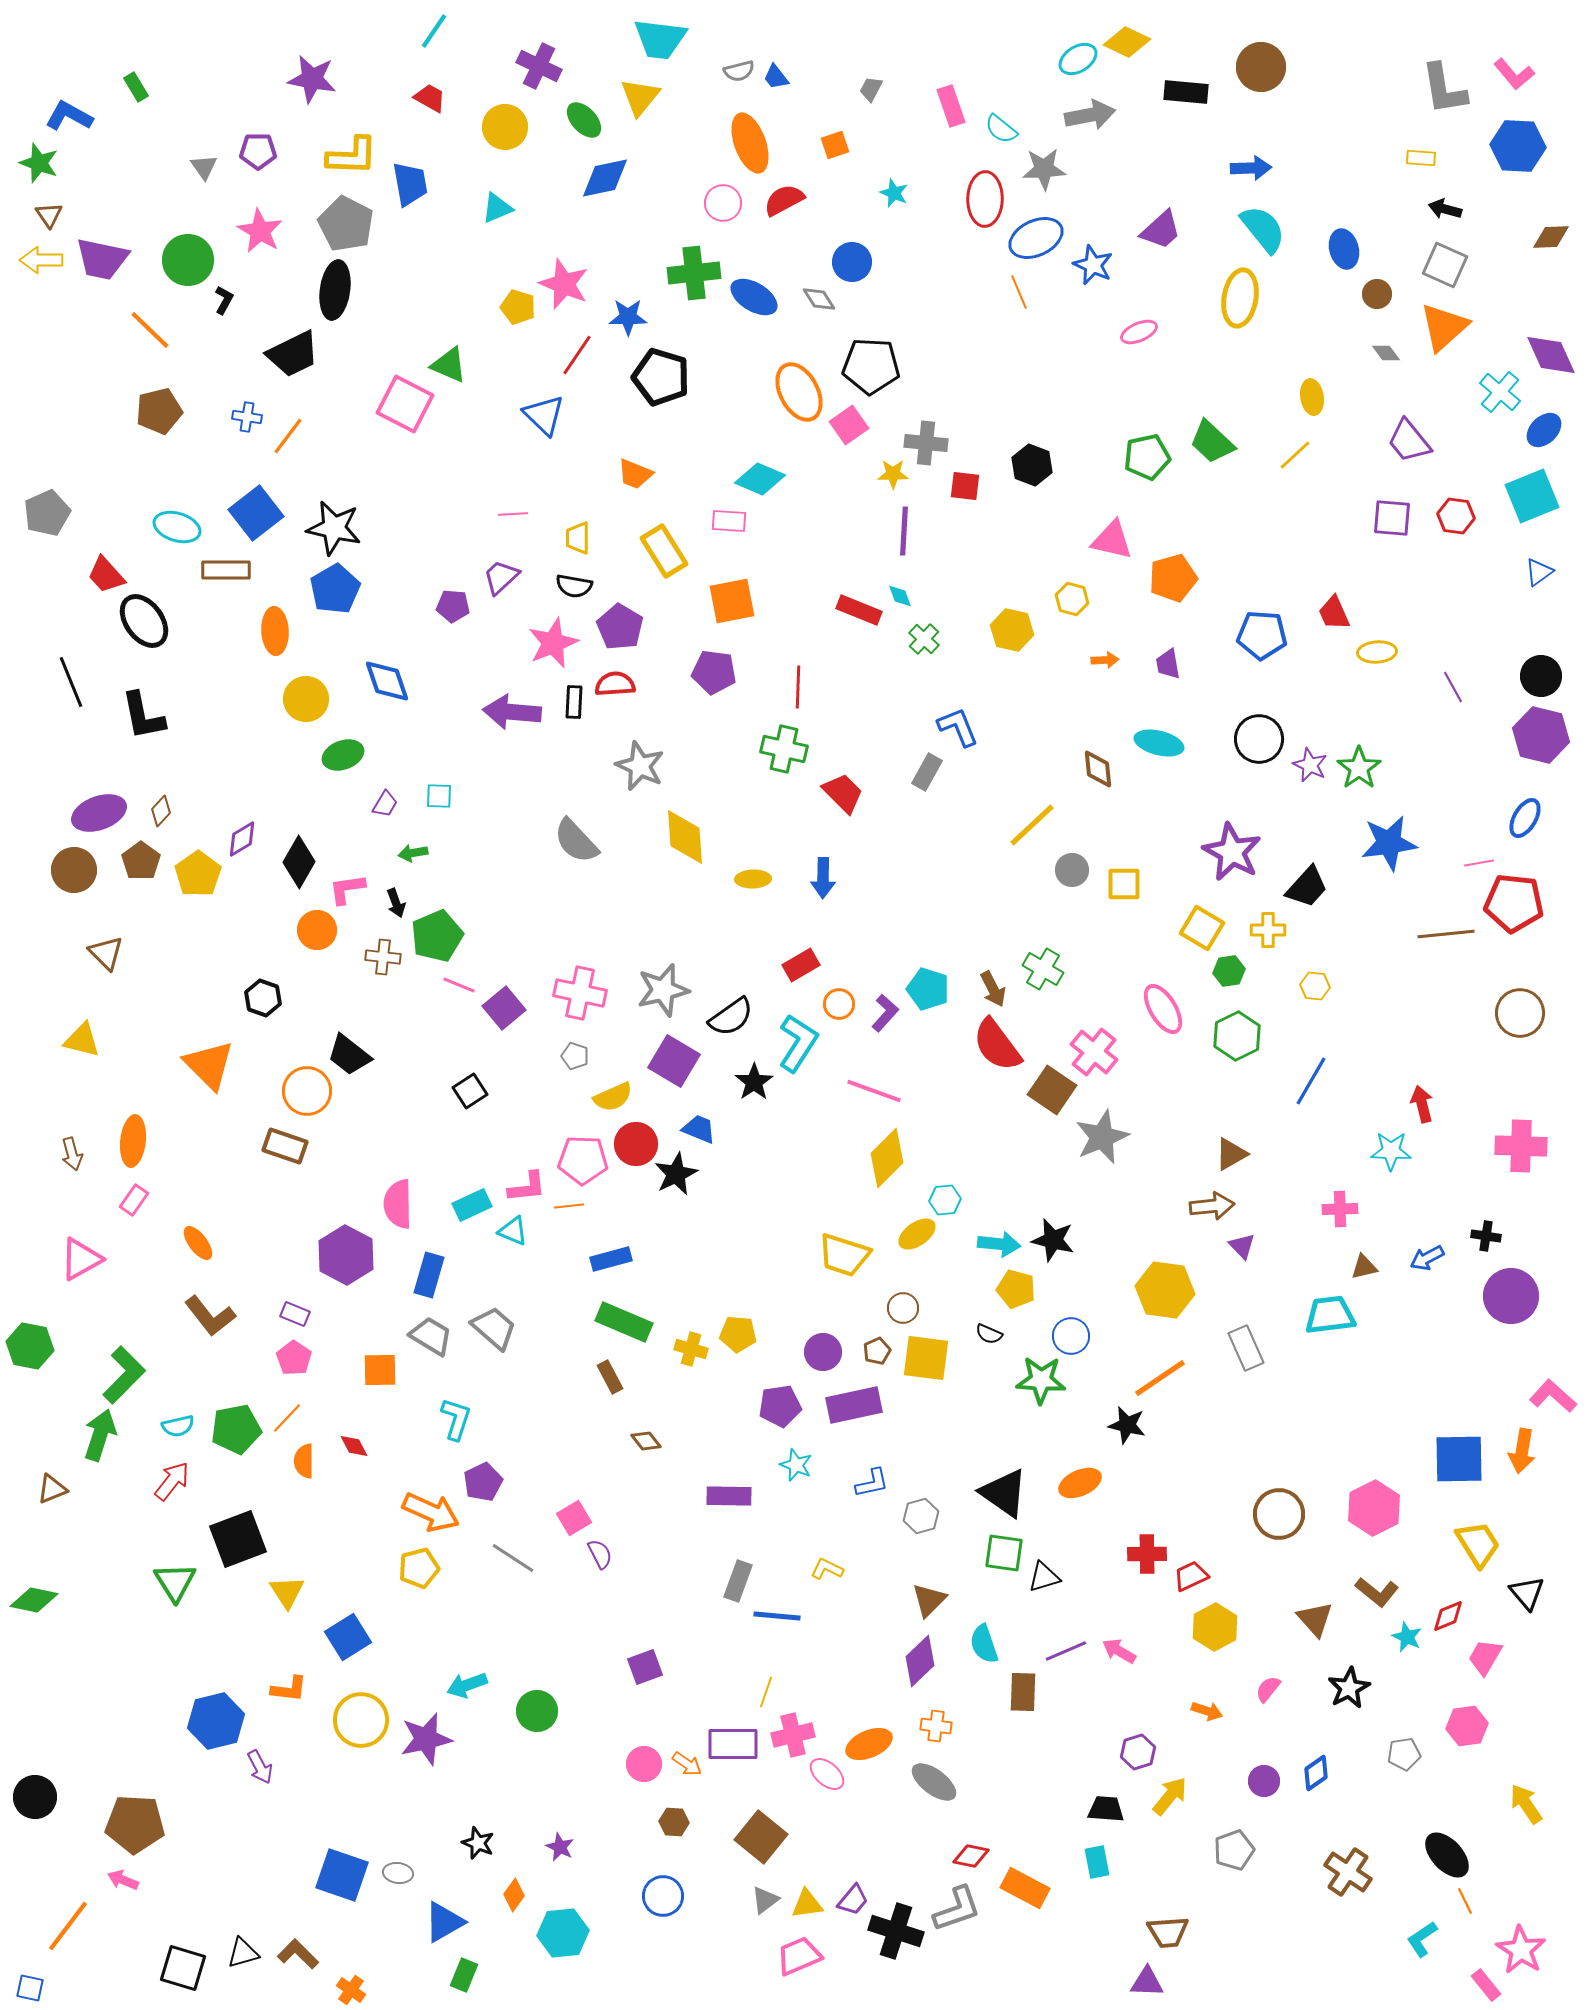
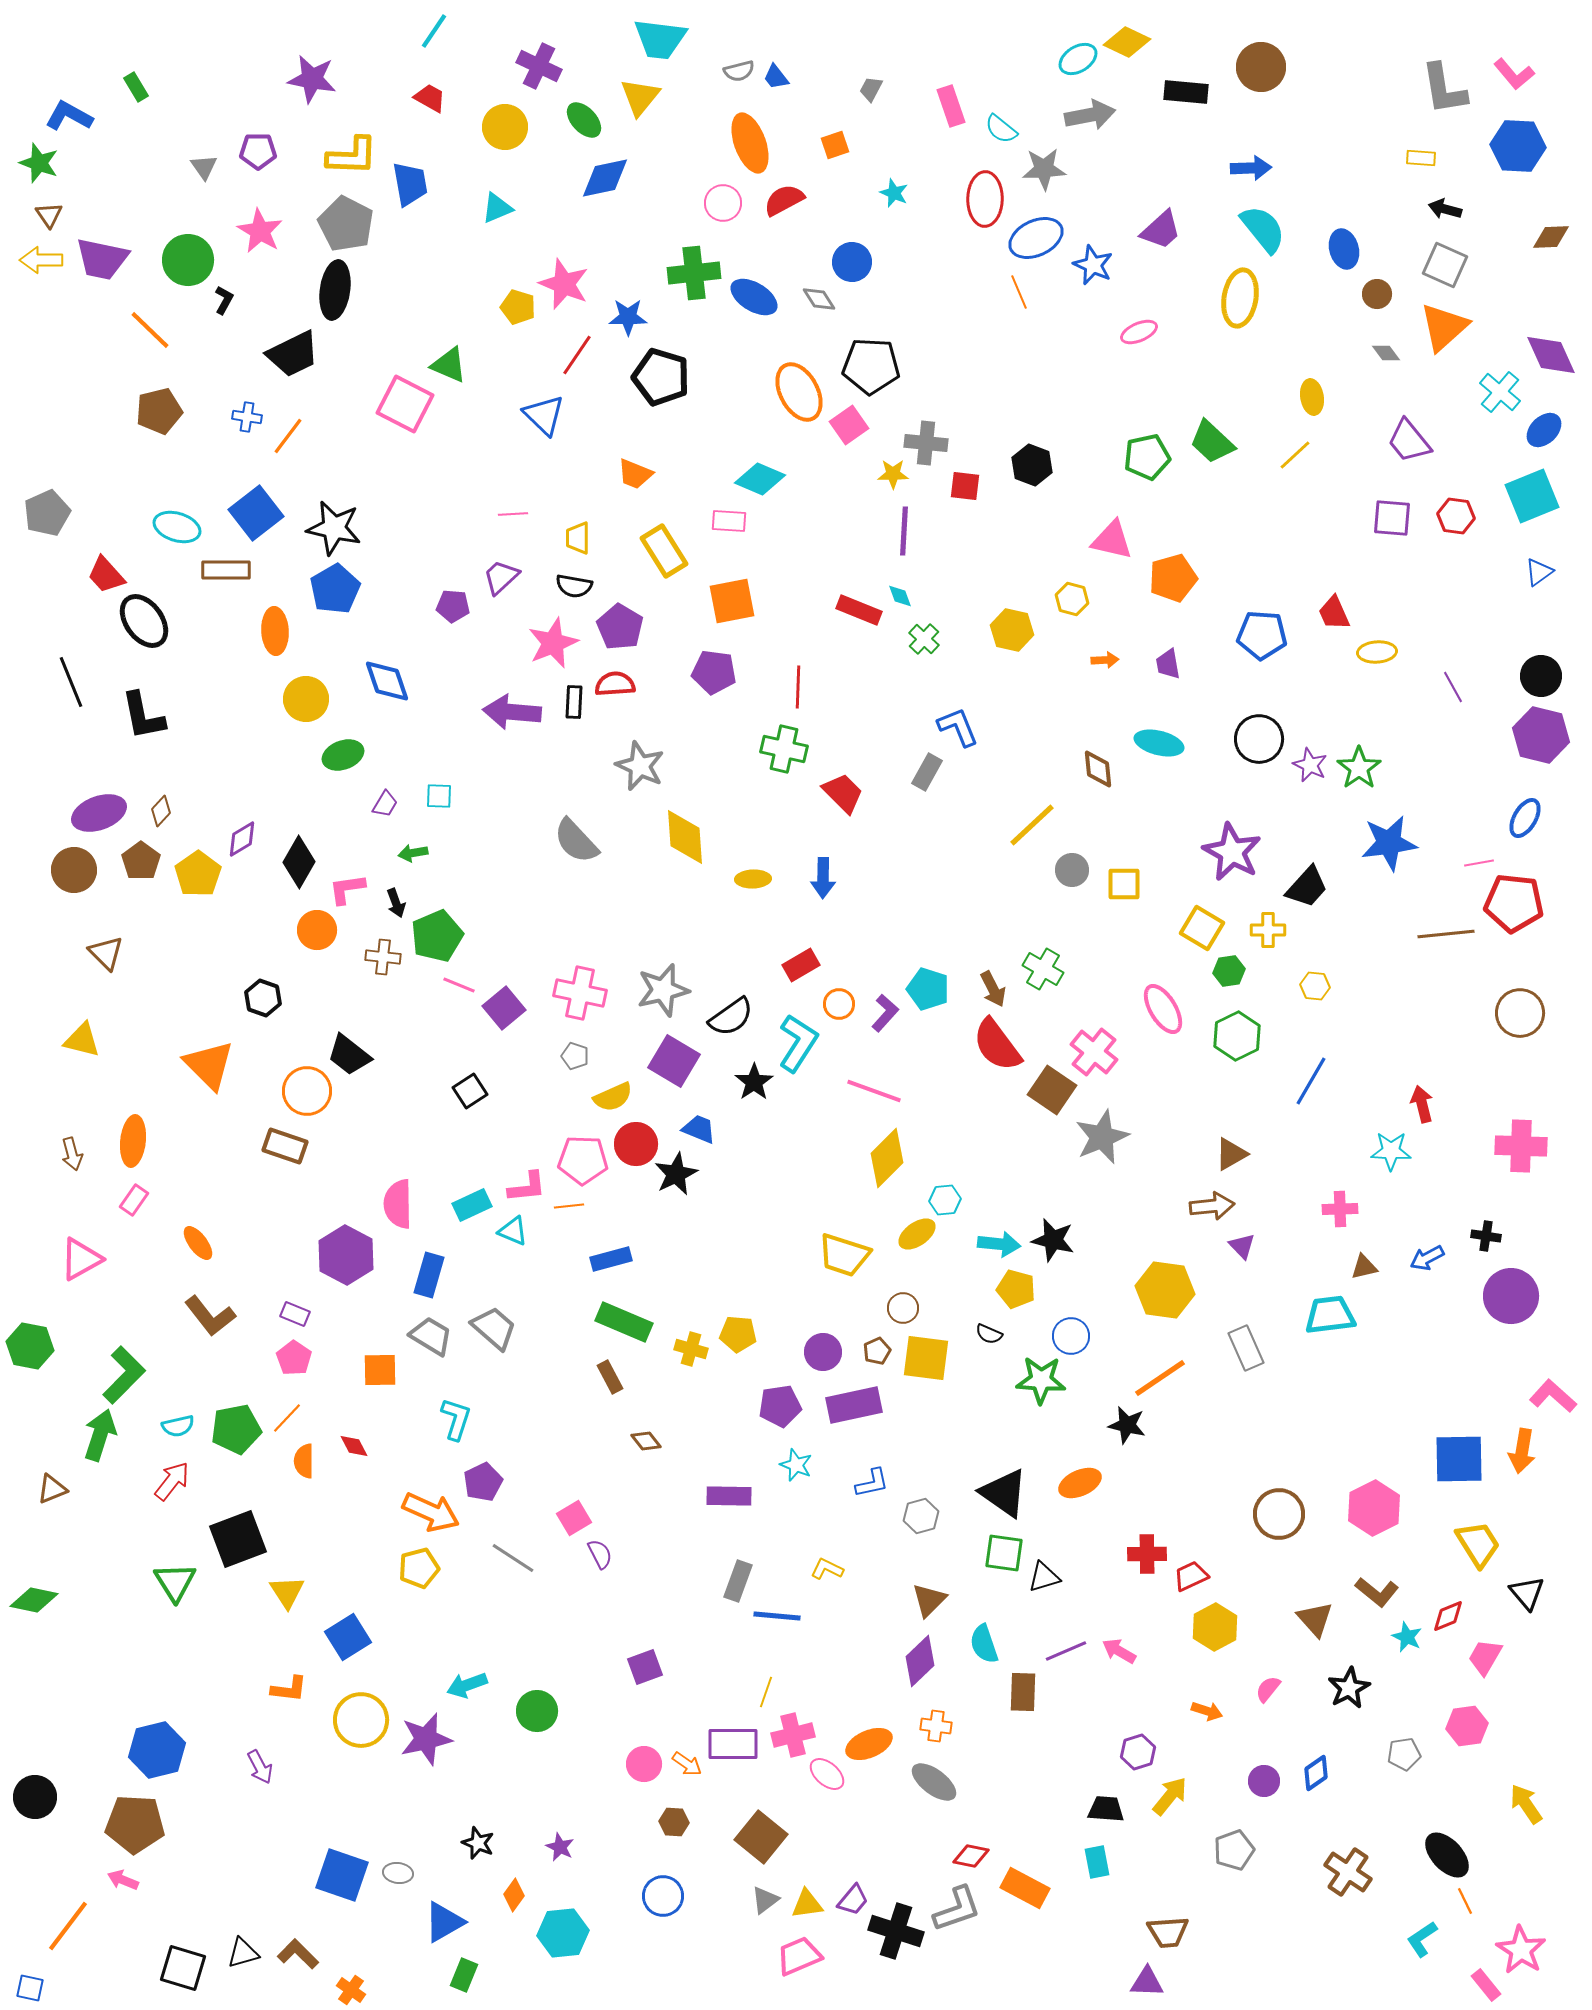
blue hexagon at (216, 1721): moved 59 px left, 29 px down
